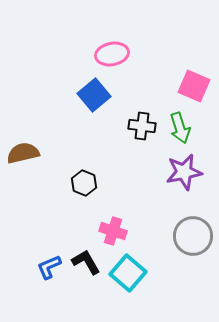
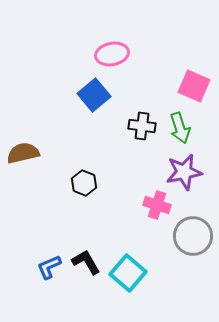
pink cross: moved 44 px right, 26 px up
